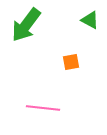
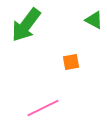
green triangle: moved 4 px right
pink line: rotated 32 degrees counterclockwise
